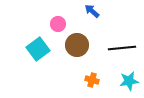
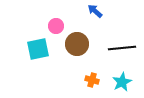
blue arrow: moved 3 px right
pink circle: moved 2 px left, 2 px down
brown circle: moved 1 px up
cyan square: rotated 25 degrees clockwise
cyan star: moved 7 px left, 1 px down; rotated 18 degrees counterclockwise
